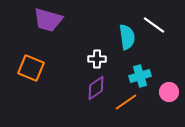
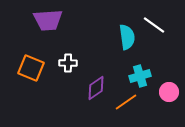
purple trapezoid: rotated 20 degrees counterclockwise
white cross: moved 29 px left, 4 px down
